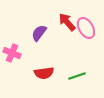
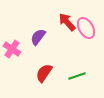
purple semicircle: moved 1 px left, 4 px down
pink cross: moved 4 px up; rotated 12 degrees clockwise
red semicircle: rotated 132 degrees clockwise
